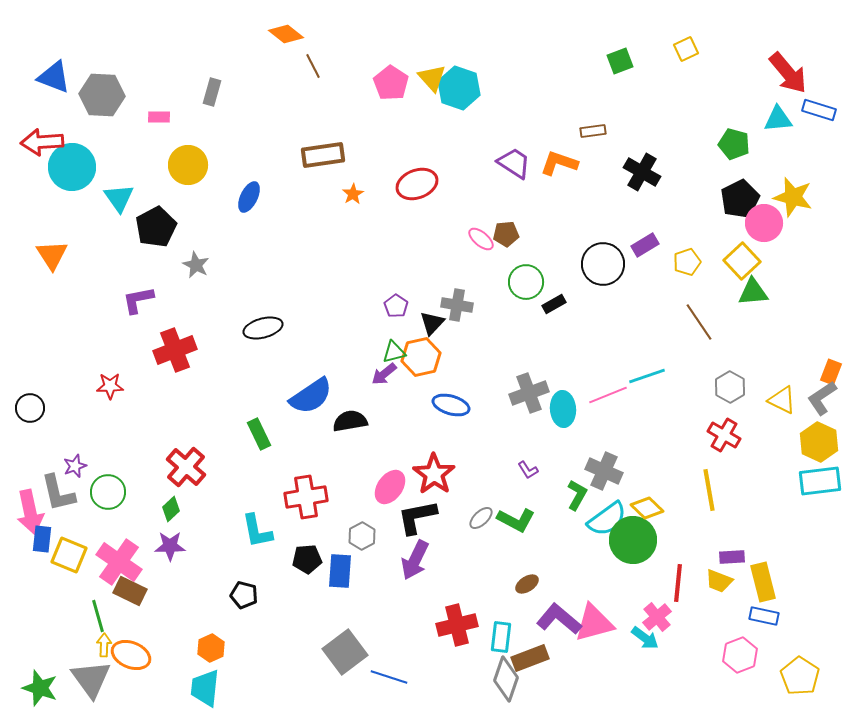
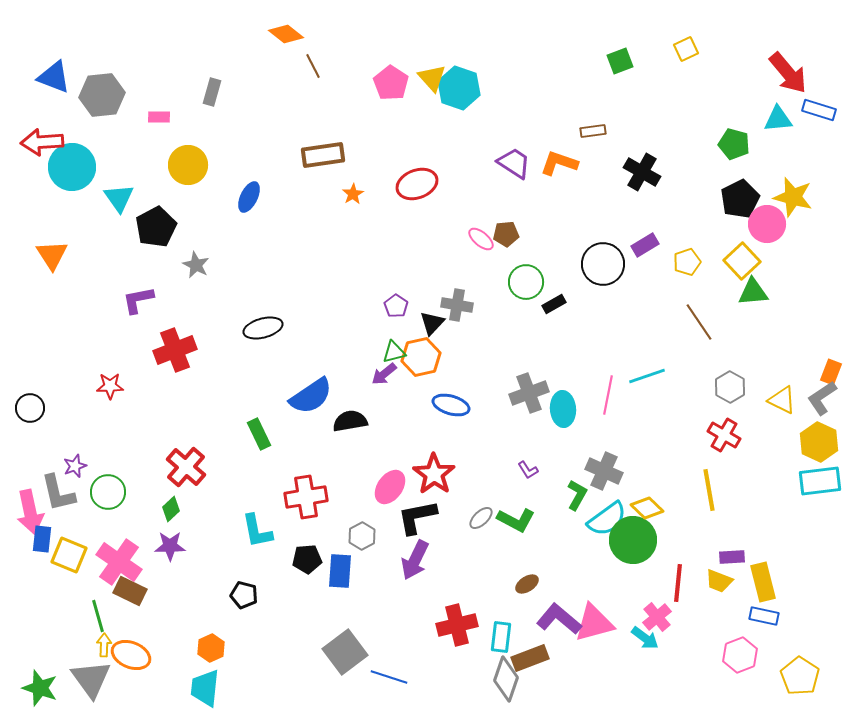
gray hexagon at (102, 95): rotated 9 degrees counterclockwise
pink circle at (764, 223): moved 3 px right, 1 px down
pink line at (608, 395): rotated 57 degrees counterclockwise
